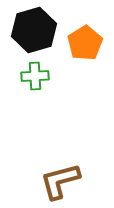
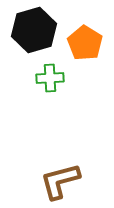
orange pentagon: rotated 8 degrees counterclockwise
green cross: moved 15 px right, 2 px down
